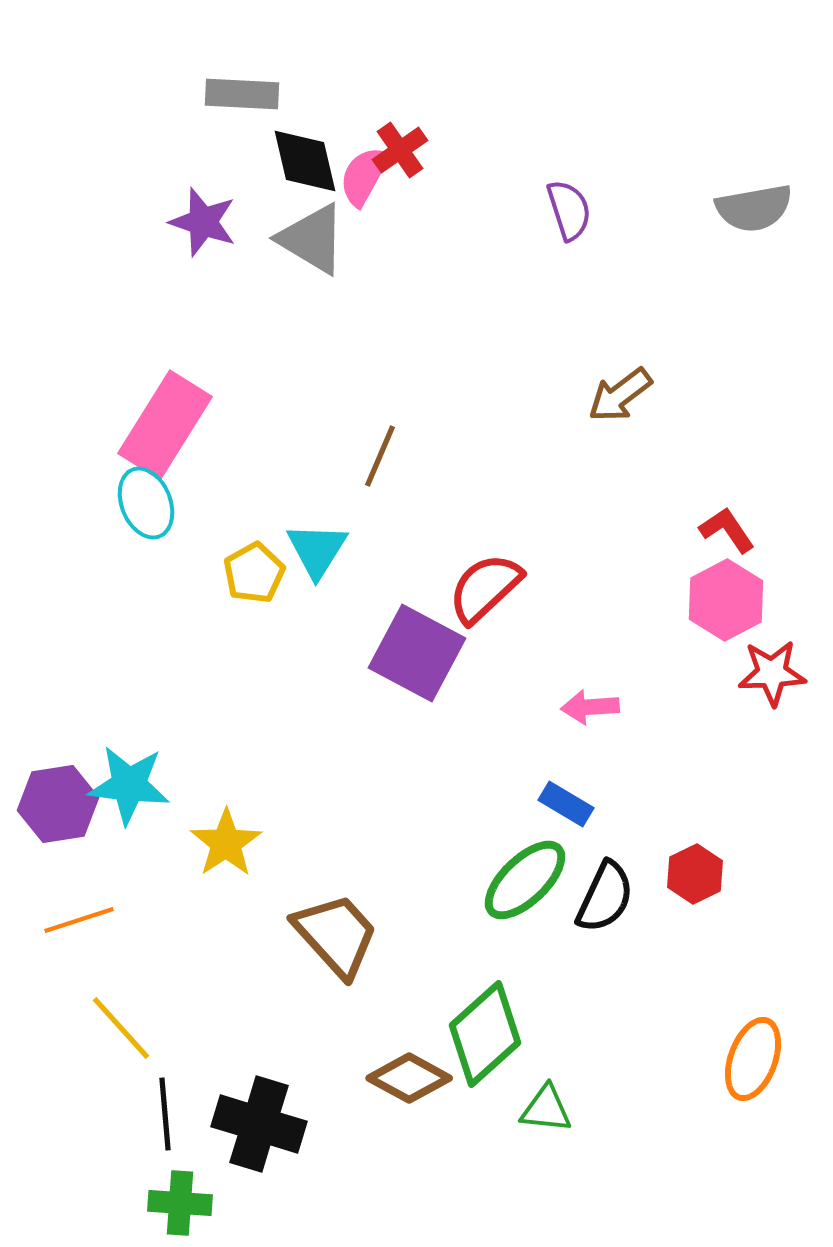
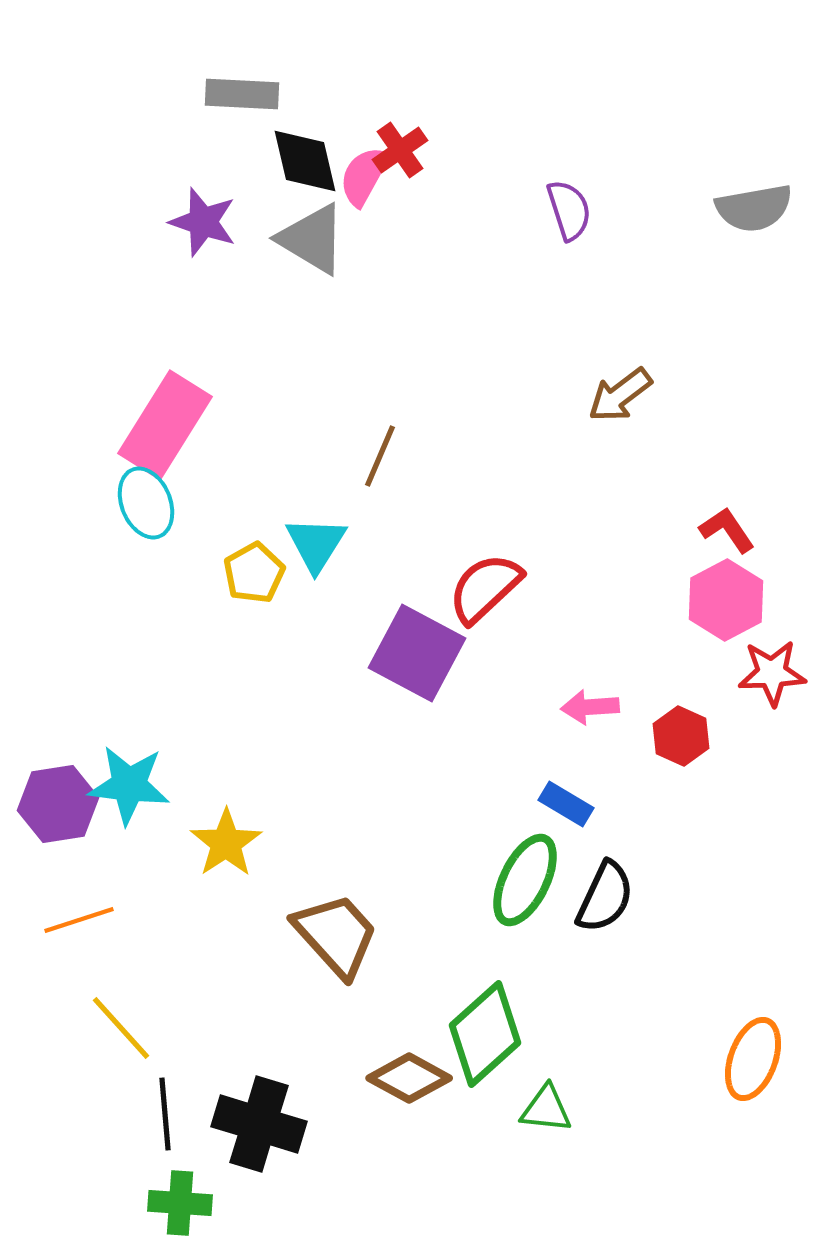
cyan triangle: moved 1 px left, 6 px up
red hexagon: moved 14 px left, 138 px up; rotated 10 degrees counterclockwise
green ellipse: rotated 20 degrees counterclockwise
